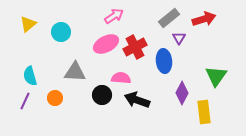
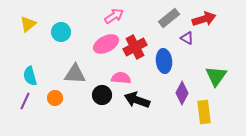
purple triangle: moved 8 px right; rotated 32 degrees counterclockwise
gray triangle: moved 2 px down
